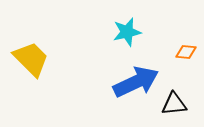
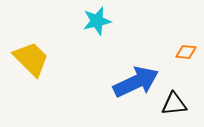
cyan star: moved 30 px left, 11 px up
